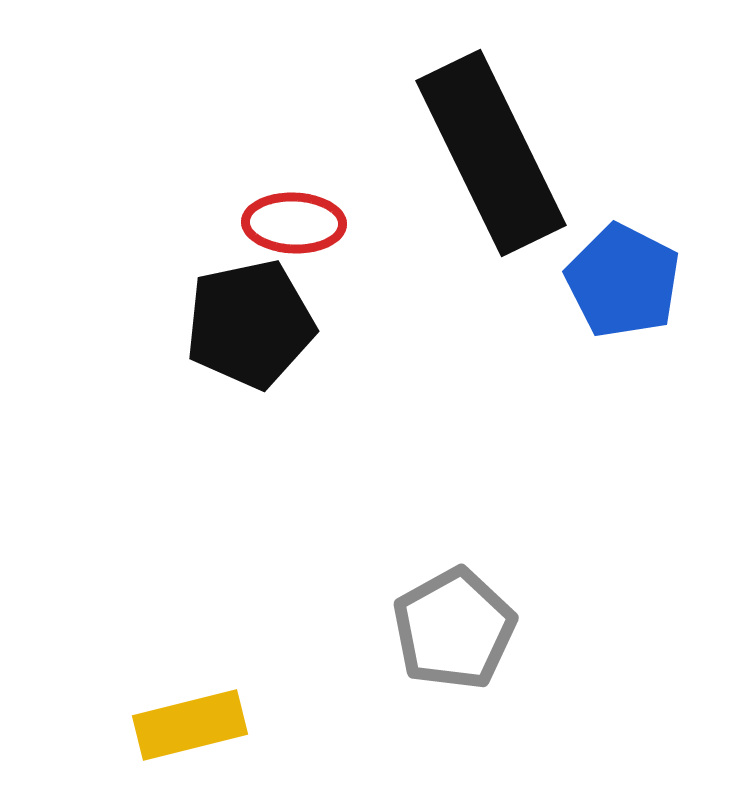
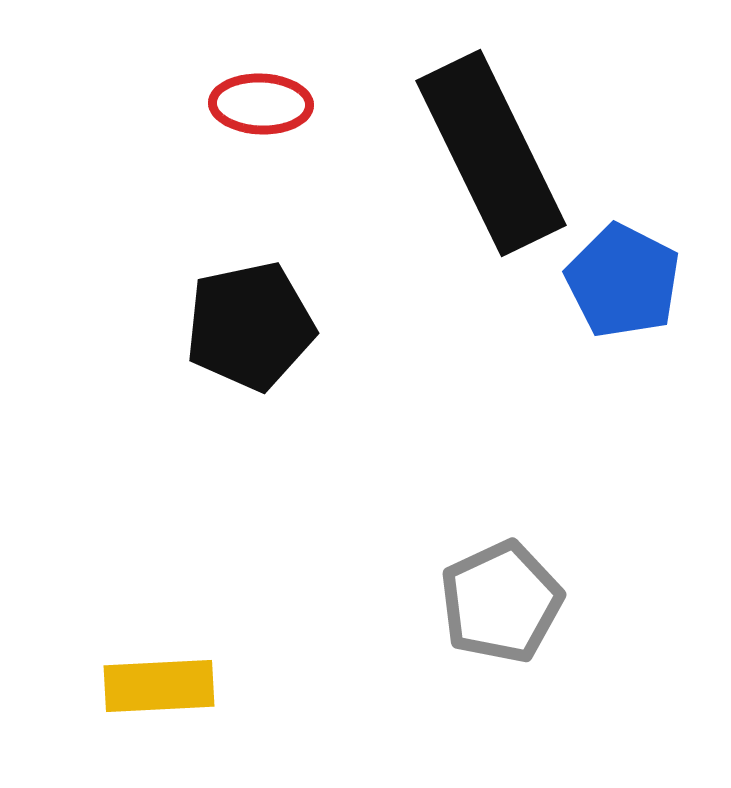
red ellipse: moved 33 px left, 119 px up
black pentagon: moved 2 px down
gray pentagon: moved 47 px right, 27 px up; rotated 4 degrees clockwise
yellow rectangle: moved 31 px left, 39 px up; rotated 11 degrees clockwise
